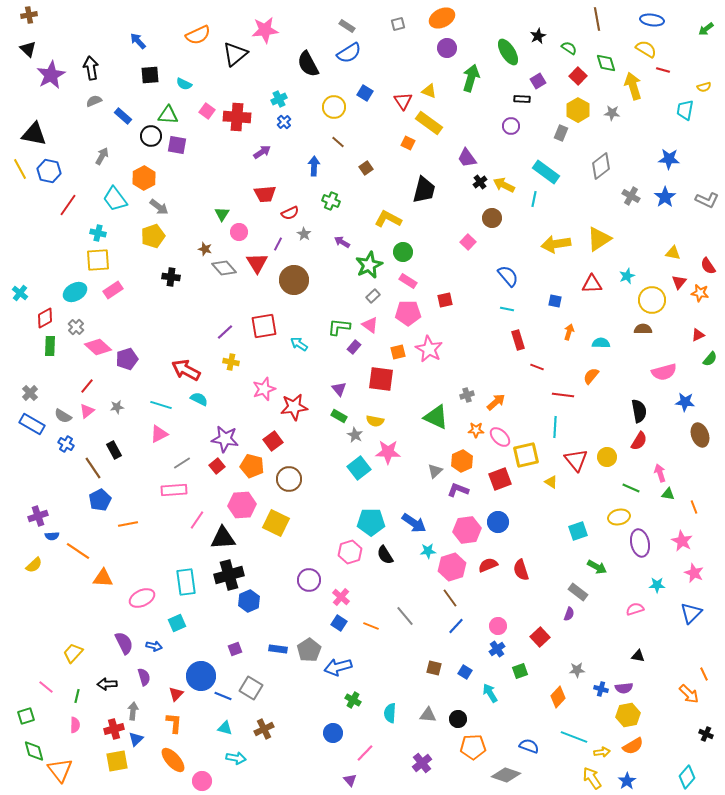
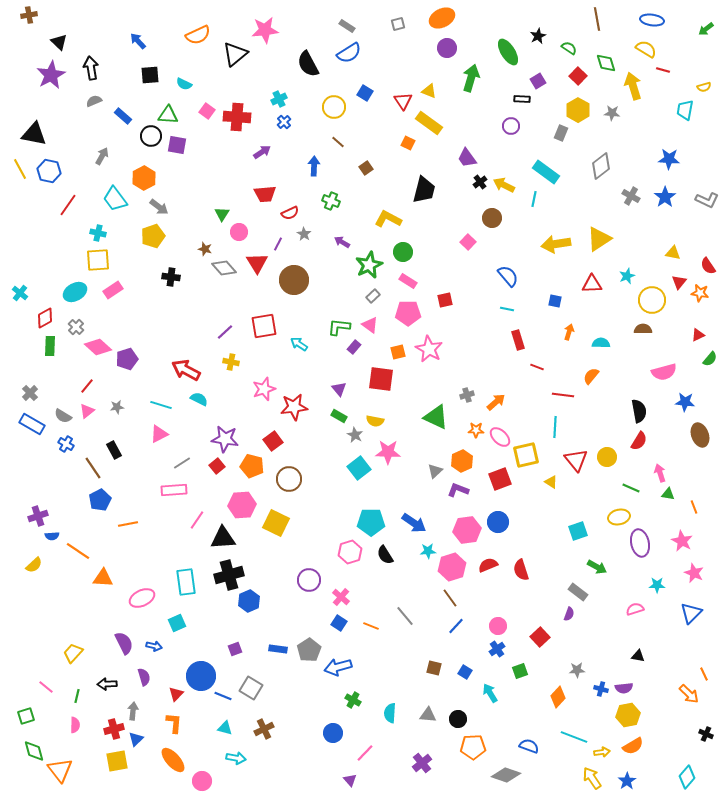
black triangle at (28, 49): moved 31 px right, 7 px up
